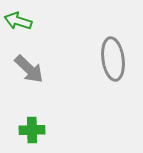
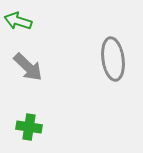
gray arrow: moved 1 px left, 2 px up
green cross: moved 3 px left, 3 px up; rotated 10 degrees clockwise
